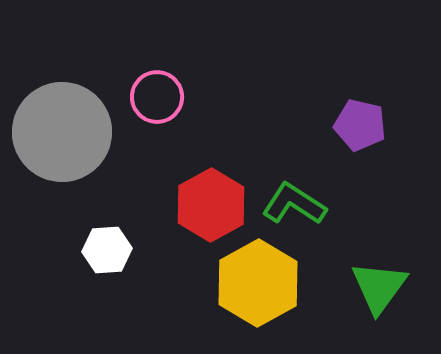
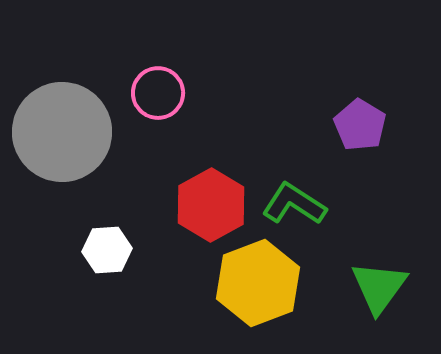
pink circle: moved 1 px right, 4 px up
purple pentagon: rotated 18 degrees clockwise
yellow hexagon: rotated 8 degrees clockwise
